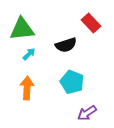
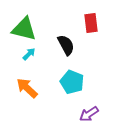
red rectangle: rotated 36 degrees clockwise
green triangle: moved 2 px right; rotated 20 degrees clockwise
black semicircle: rotated 100 degrees counterclockwise
orange arrow: rotated 50 degrees counterclockwise
purple arrow: moved 2 px right, 1 px down
